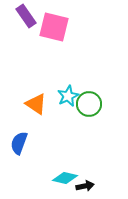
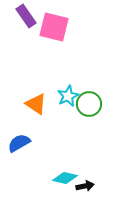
blue semicircle: rotated 40 degrees clockwise
